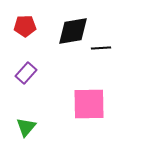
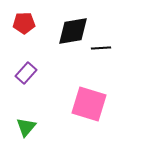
red pentagon: moved 1 px left, 3 px up
pink square: rotated 18 degrees clockwise
